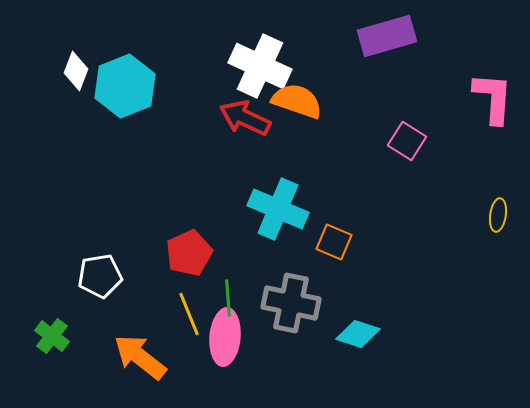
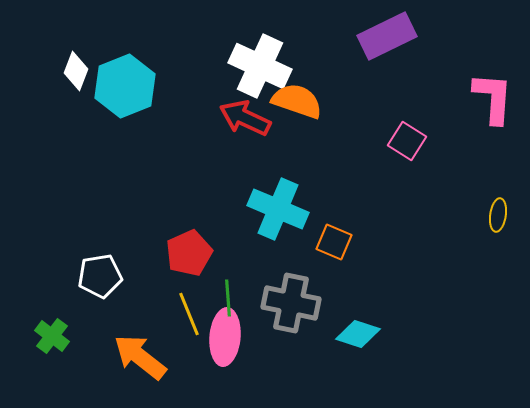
purple rectangle: rotated 10 degrees counterclockwise
